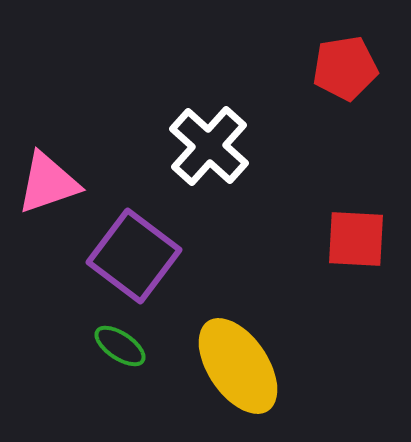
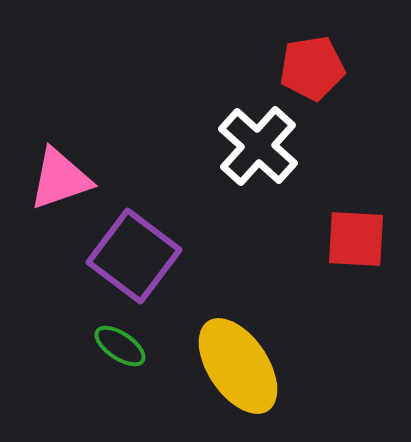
red pentagon: moved 33 px left
white cross: moved 49 px right
pink triangle: moved 12 px right, 4 px up
